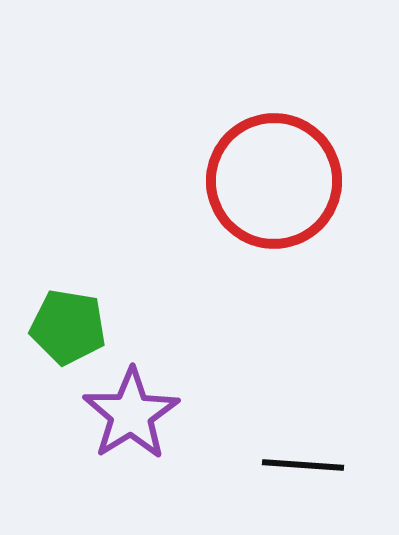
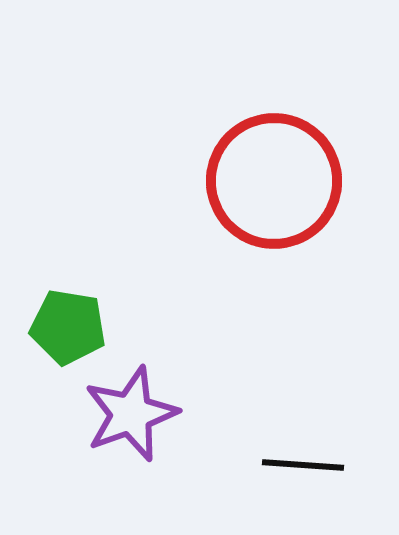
purple star: rotated 12 degrees clockwise
